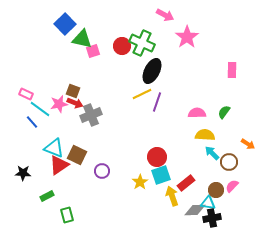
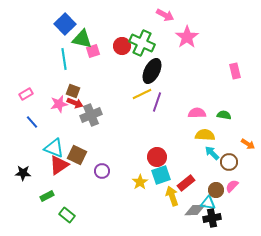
pink rectangle at (232, 70): moved 3 px right, 1 px down; rotated 14 degrees counterclockwise
pink rectangle at (26, 94): rotated 56 degrees counterclockwise
cyan line at (40, 109): moved 24 px right, 50 px up; rotated 45 degrees clockwise
green semicircle at (224, 112): moved 3 px down; rotated 64 degrees clockwise
green rectangle at (67, 215): rotated 35 degrees counterclockwise
